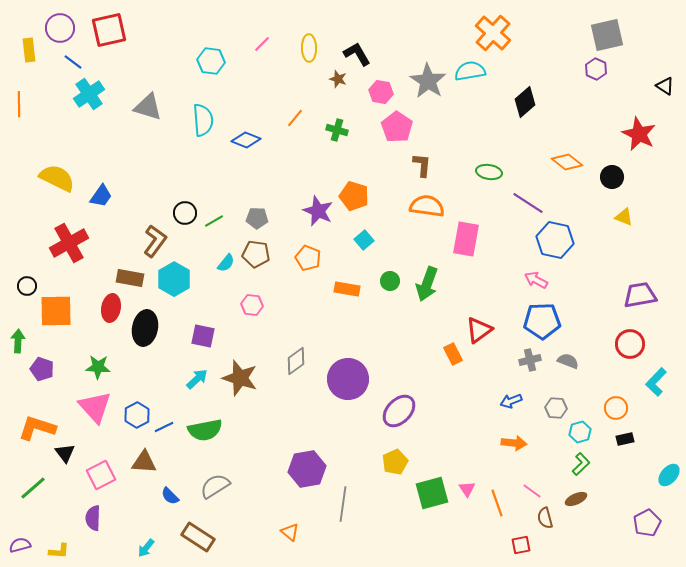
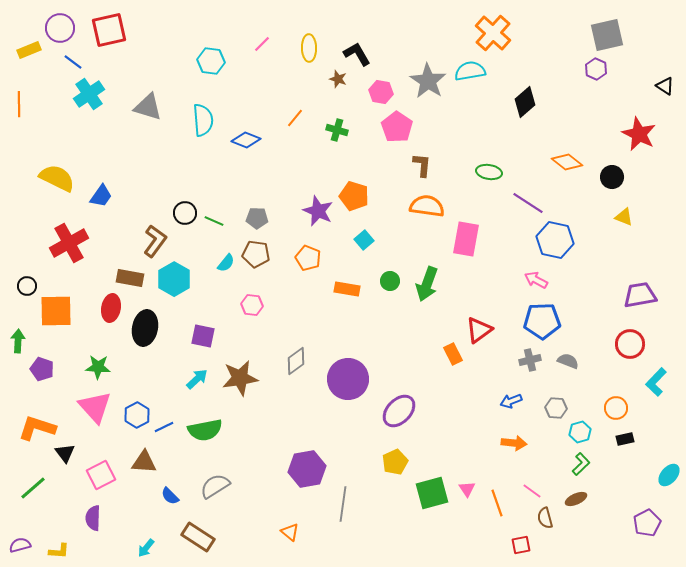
yellow rectangle at (29, 50): rotated 75 degrees clockwise
green line at (214, 221): rotated 54 degrees clockwise
brown star at (240, 378): rotated 27 degrees counterclockwise
